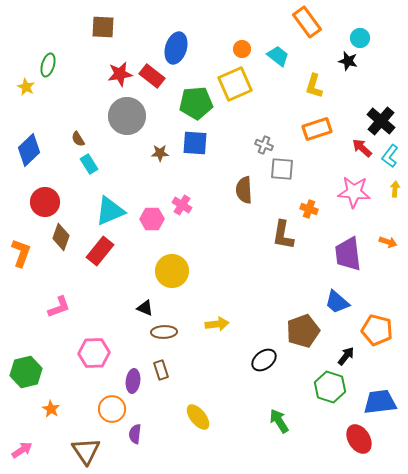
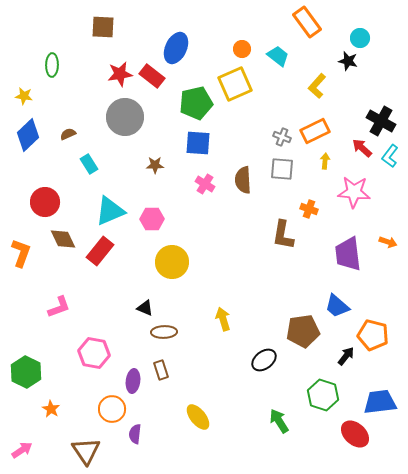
blue ellipse at (176, 48): rotated 8 degrees clockwise
green ellipse at (48, 65): moved 4 px right; rotated 15 degrees counterclockwise
yellow L-shape at (314, 86): moved 3 px right; rotated 25 degrees clockwise
yellow star at (26, 87): moved 2 px left, 9 px down; rotated 18 degrees counterclockwise
green pentagon at (196, 103): rotated 8 degrees counterclockwise
gray circle at (127, 116): moved 2 px left, 1 px down
black cross at (381, 121): rotated 12 degrees counterclockwise
orange rectangle at (317, 129): moved 2 px left, 2 px down; rotated 8 degrees counterclockwise
brown semicircle at (78, 139): moved 10 px left, 5 px up; rotated 98 degrees clockwise
blue square at (195, 143): moved 3 px right
gray cross at (264, 145): moved 18 px right, 8 px up
blue diamond at (29, 150): moved 1 px left, 15 px up
brown star at (160, 153): moved 5 px left, 12 px down
yellow arrow at (395, 189): moved 70 px left, 28 px up
brown semicircle at (244, 190): moved 1 px left, 10 px up
pink cross at (182, 205): moved 23 px right, 21 px up
brown diamond at (61, 237): moved 2 px right, 2 px down; rotated 44 degrees counterclockwise
yellow circle at (172, 271): moved 9 px up
blue trapezoid at (337, 302): moved 4 px down
yellow arrow at (217, 324): moved 6 px right, 5 px up; rotated 100 degrees counterclockwise
orange pentagon at (377, 330): moved 4 px left, 5 px down
brown pentagon at (303, 331): rotated 12 degrees clockwise
pink hexagon at (94, 353): rotated 12 degrees clockwise
green hexagon at (26, 372): rotated 20 degrees counterclockwise
green hexagon at (330, 387): moved 7 px left, 8 px down
red ellipse at (359, 439): moved 4 px left, 5 px up; rotated 16 degrees counterclockwise
